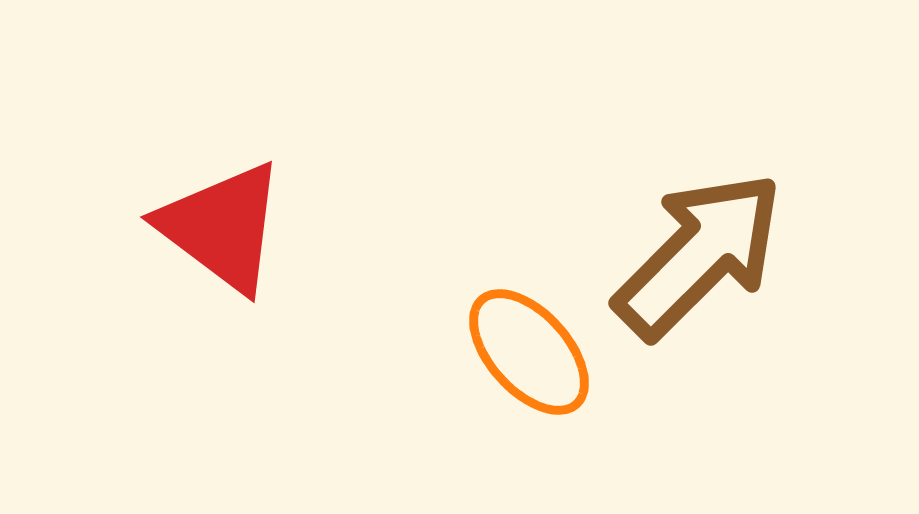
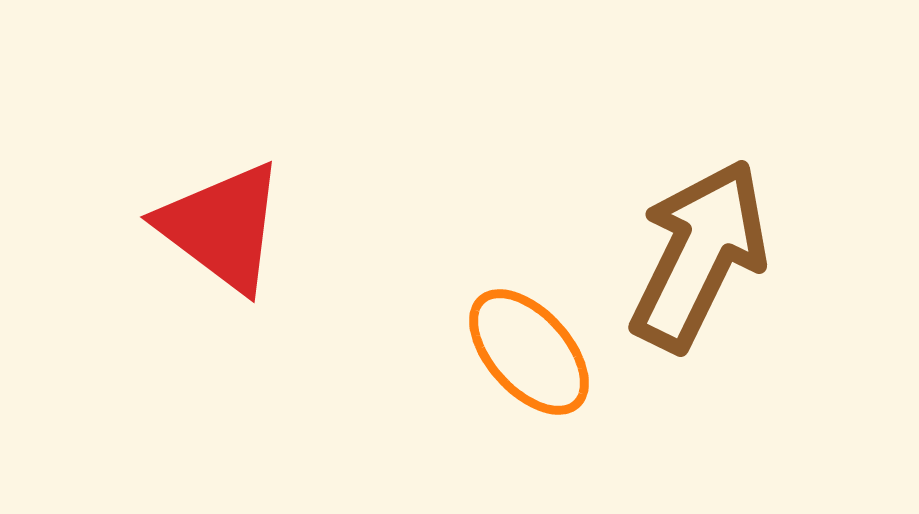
brown arrow: rotated 19 degrees counterclockwise
